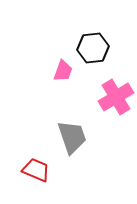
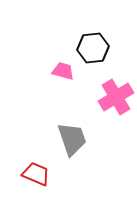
pink trapezoid: rotated 95 degrees counterclockwise
gray trapezoid: moved 2 px down
red trapezoid: moved 4 px down
